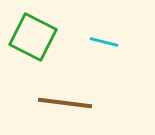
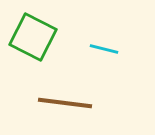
cyan line: moved 7 px down
